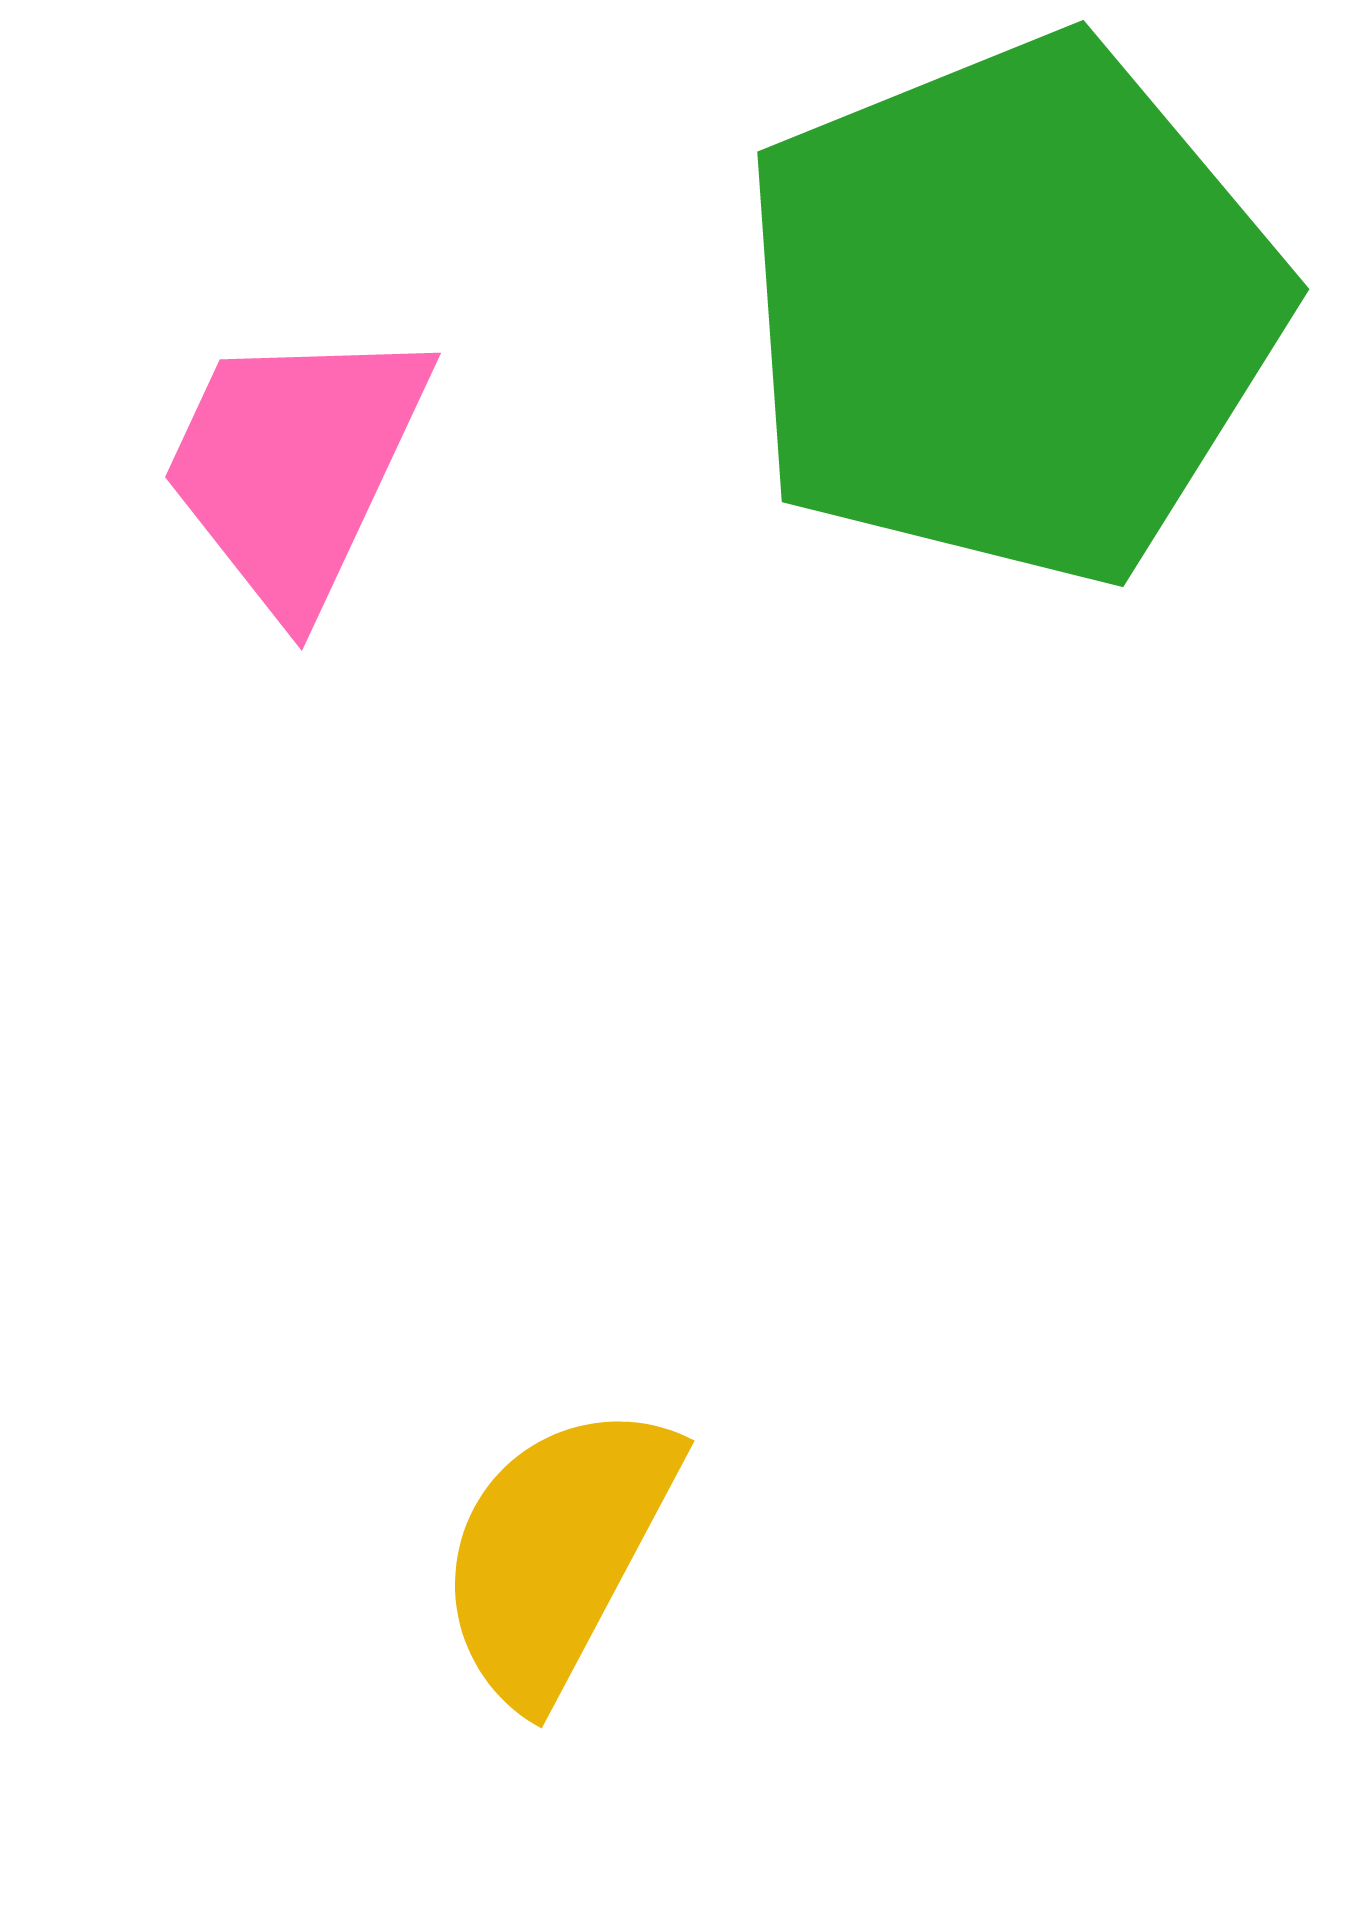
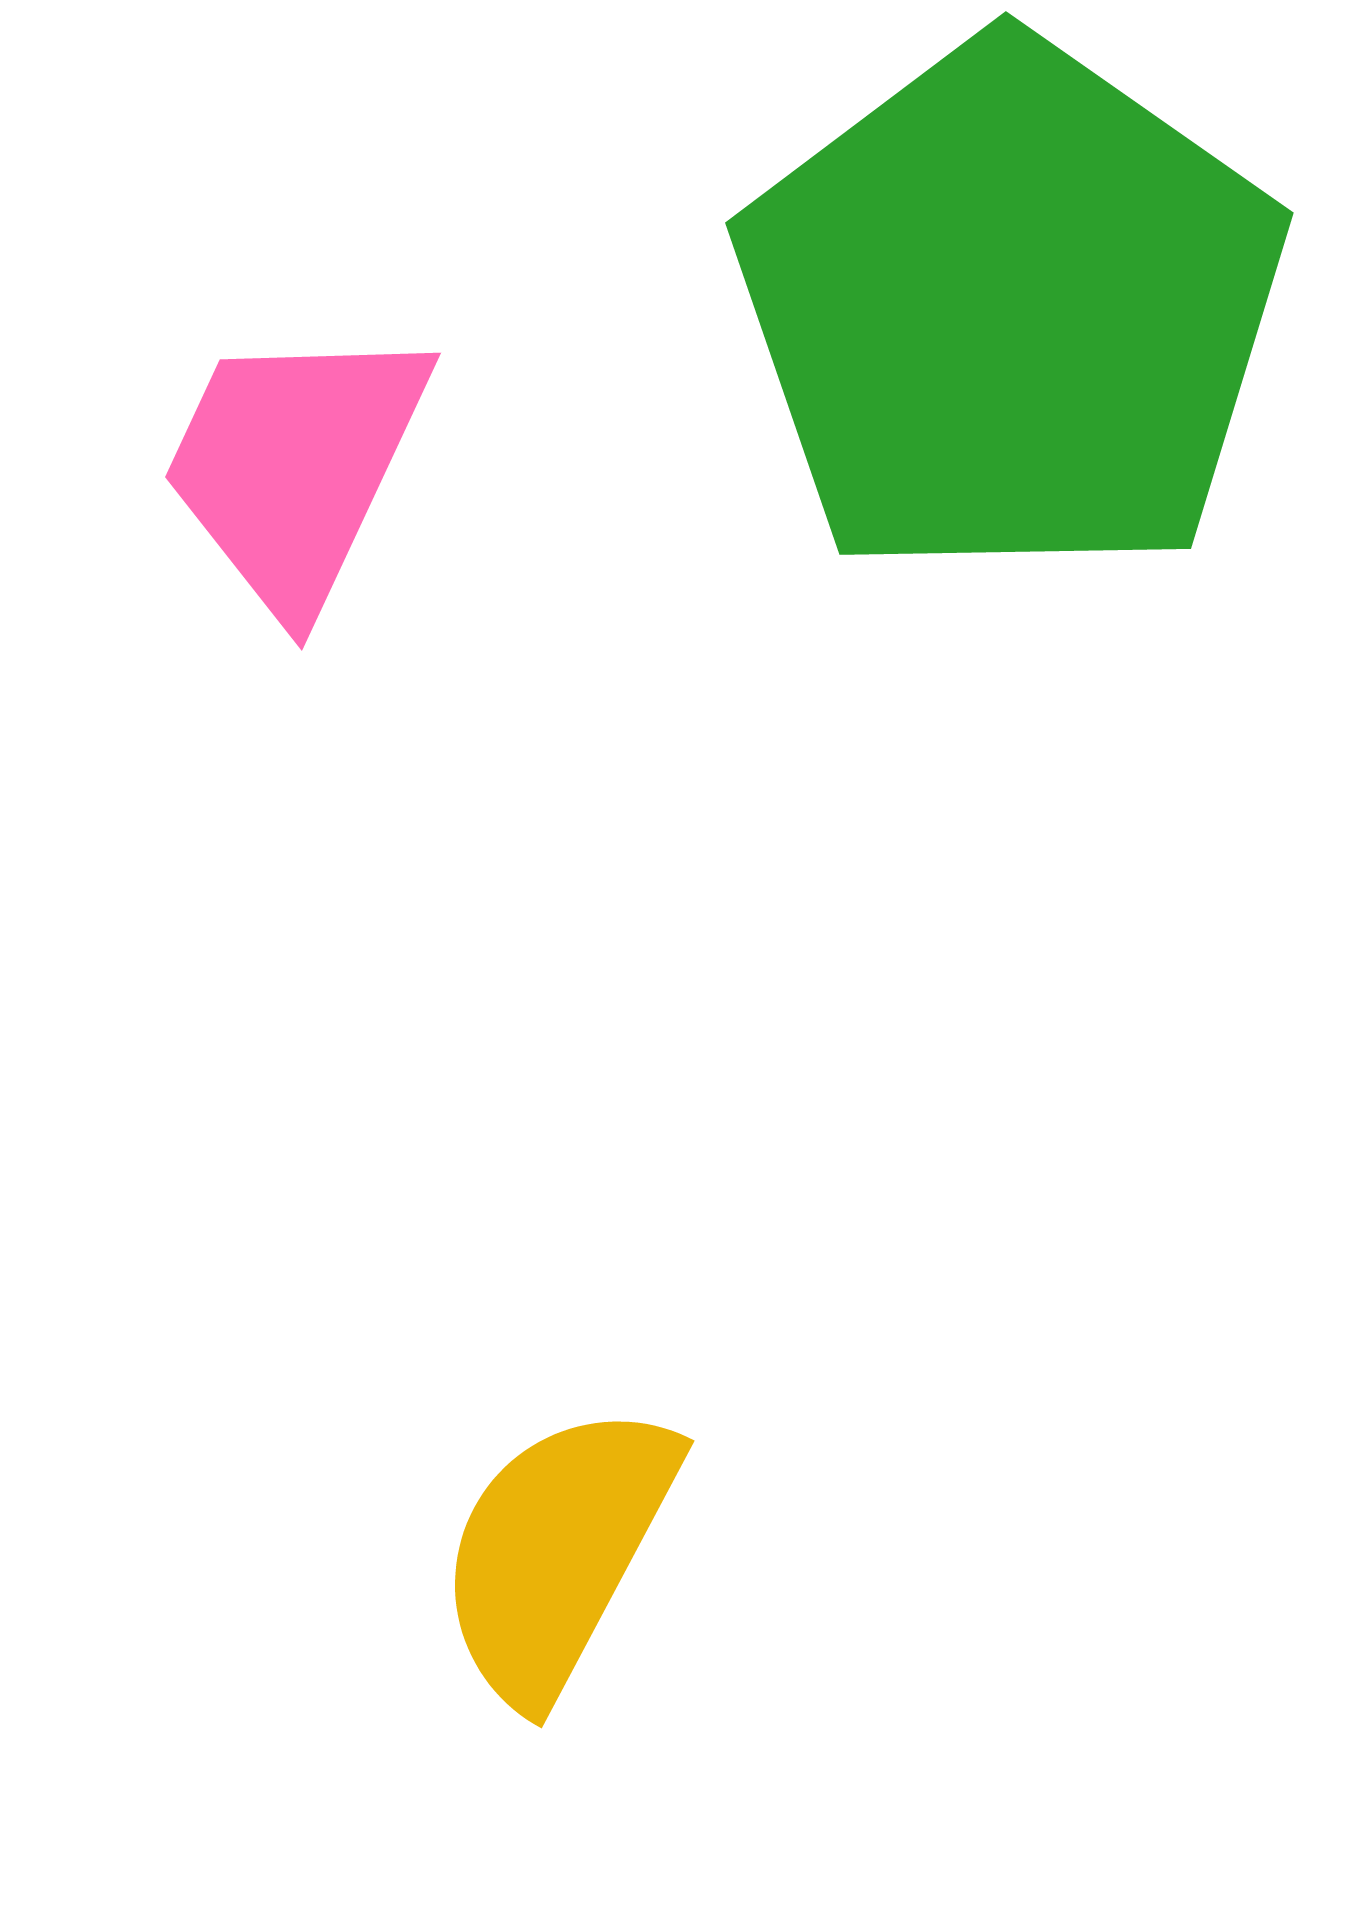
green pentagon: rotated 15 degrees counterclockwise
